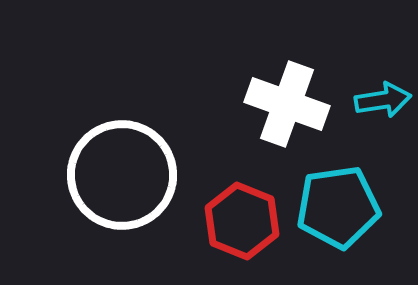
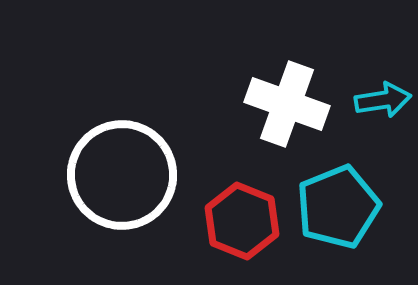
cyan pentagon: rotated 14 degrees counterclockwise
